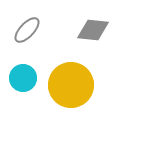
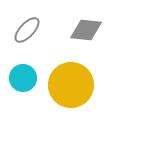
gray diamond: moved 7 px left
